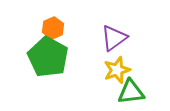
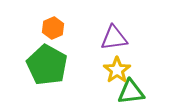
purple triangle: rotated 28 degrees clockwise
green pentagon: moved 1 px left, 8 px down
yellow star: rotated 16 degrees counterclockwise
